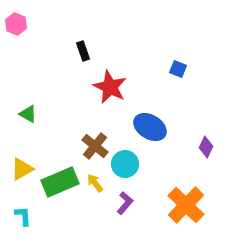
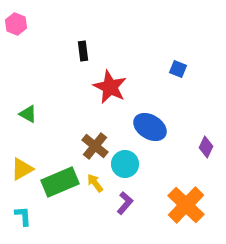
black rectangle: rotated 12 degrees clockwise
